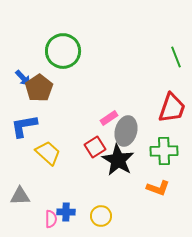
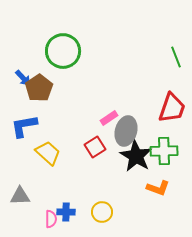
black star: moved 18 px right, 4 px up
yellow circle: moved 1 px right, 4 px up
